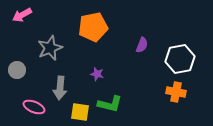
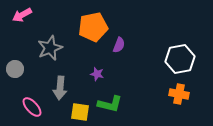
purple semicircle: moved 23 px left
gray circle: moved 2 px left, 1 px up
orange cross: moved 3 px right, 2 px down
pink ellipse: moved 2 px left; rotated 25 degrees clockwise
